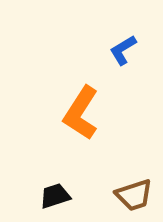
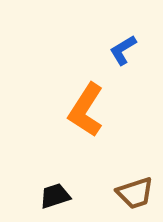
orange L-shape: moved 5 px right, 3 px up
brown trapezoid: moved 1 px right, 2 px up
